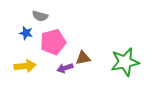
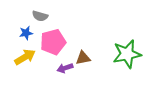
blue star: rotated 24 degrees counterclockwise
green star: moved 2 px right, 8 px up
yellow arrow: moved 9 px up; rotated 25 degrees counterclockwise
